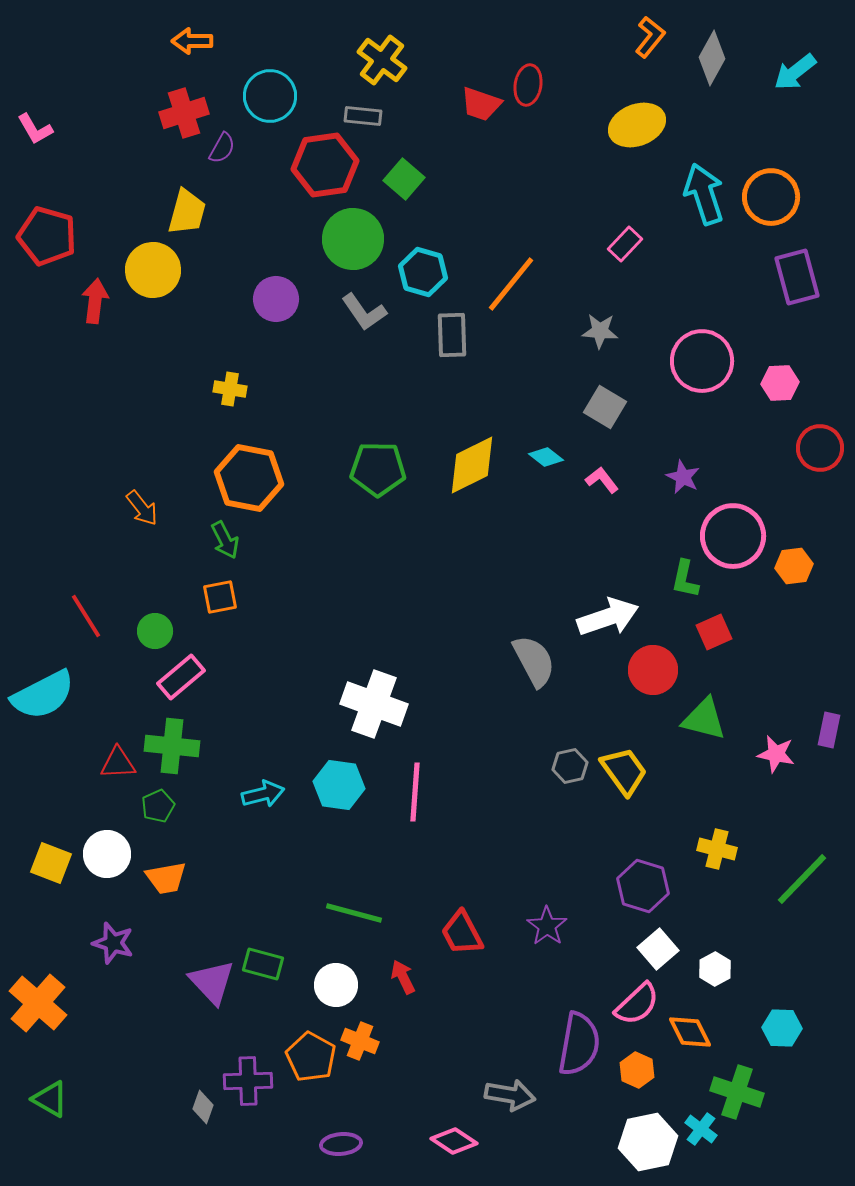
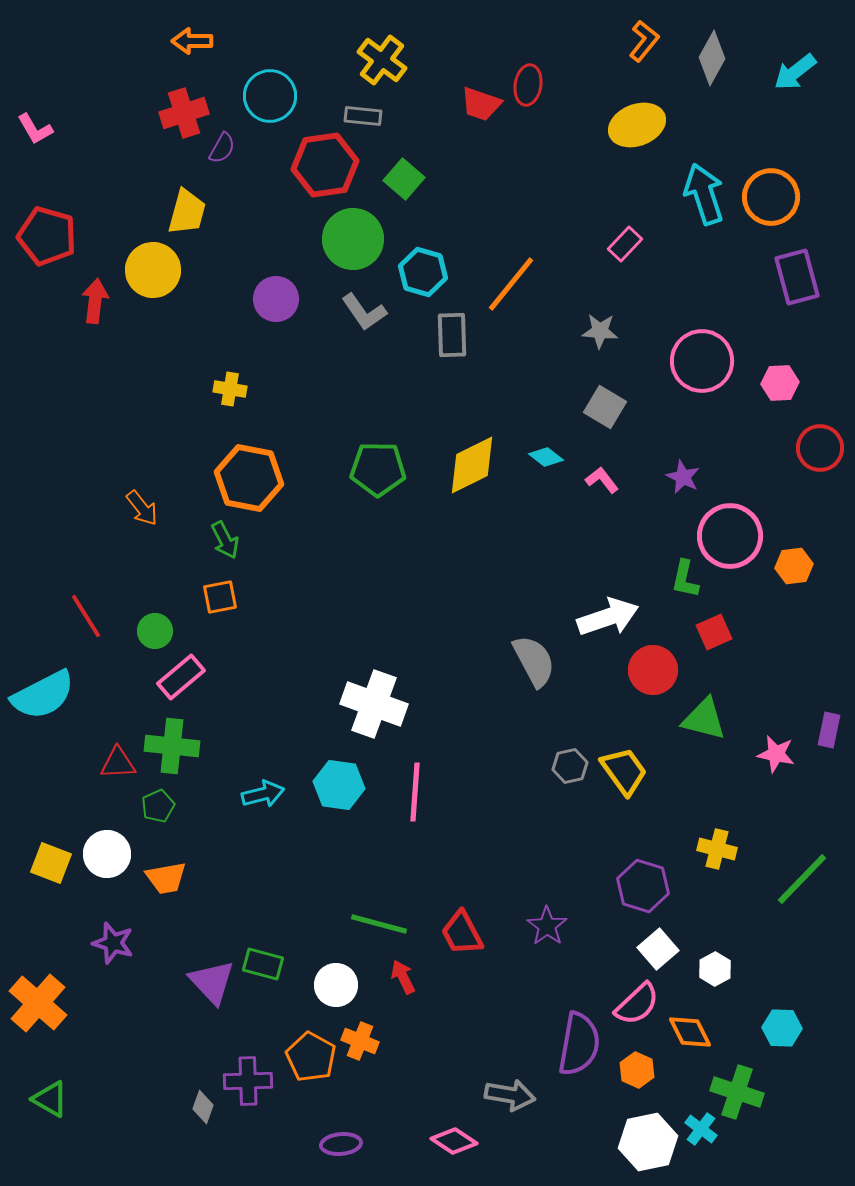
orange L-shape at (650, 37): moved 6 px left, 4 px down
pink circle at (733, 536): moved 3 px left
green line at (354, 913): moved 25 px right, 11 px down
